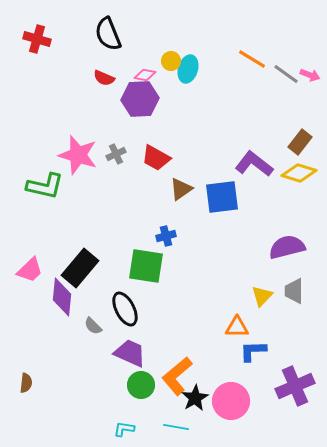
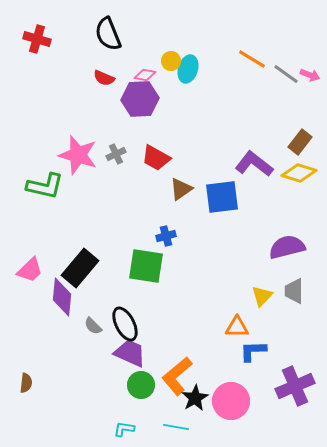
black ellipse: moved 15 px down
